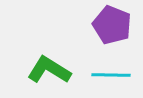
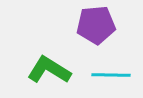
purple pentagon: moved 16 px left; rotated 27 degrees counterclockwise
